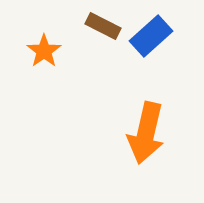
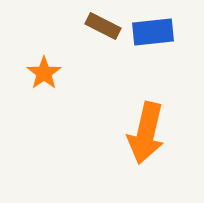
blue rectangle: moved 2 px right, 4 px up; rotated 36 degrees clockwise
orange star: moved 22 px down
